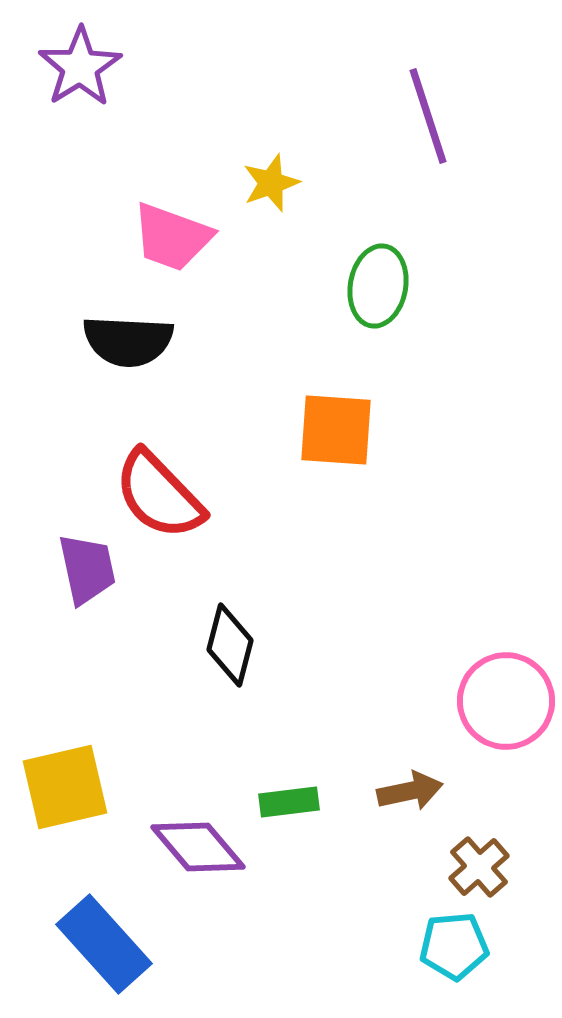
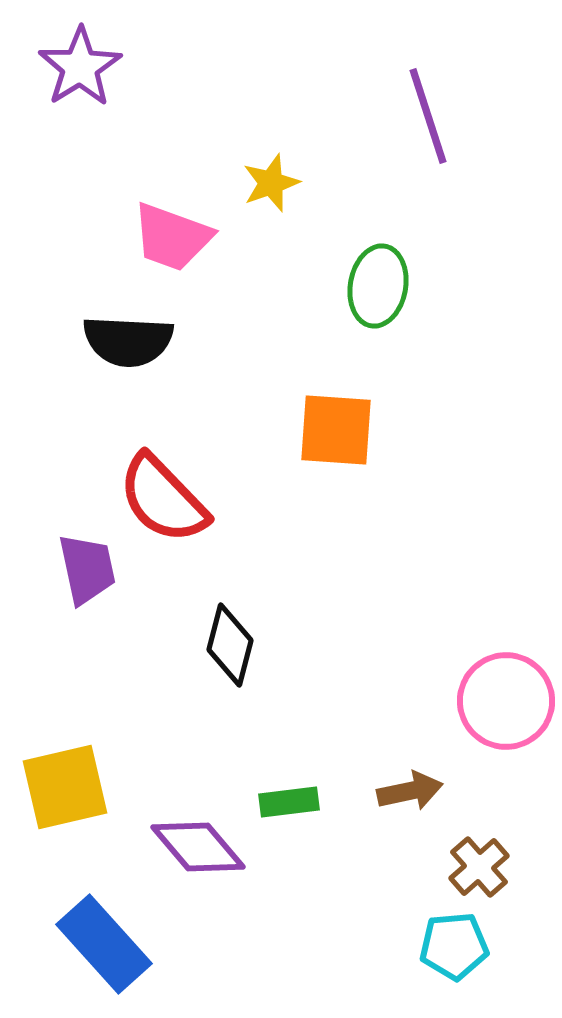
red semicircle: moved 4 px right, 4 px down
